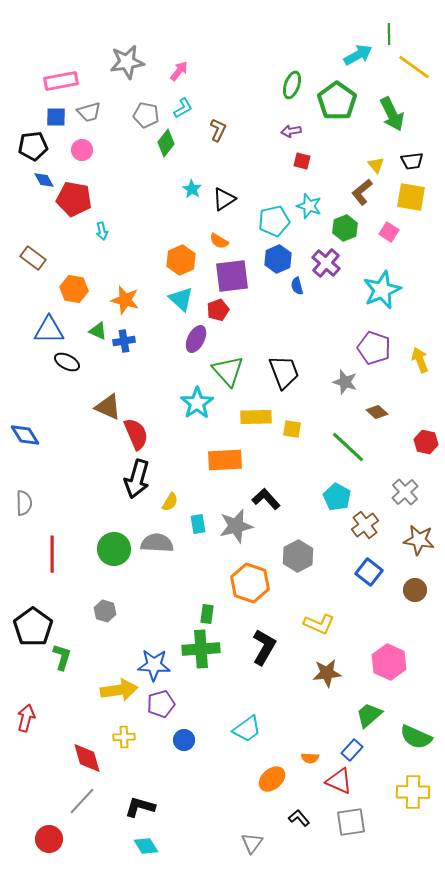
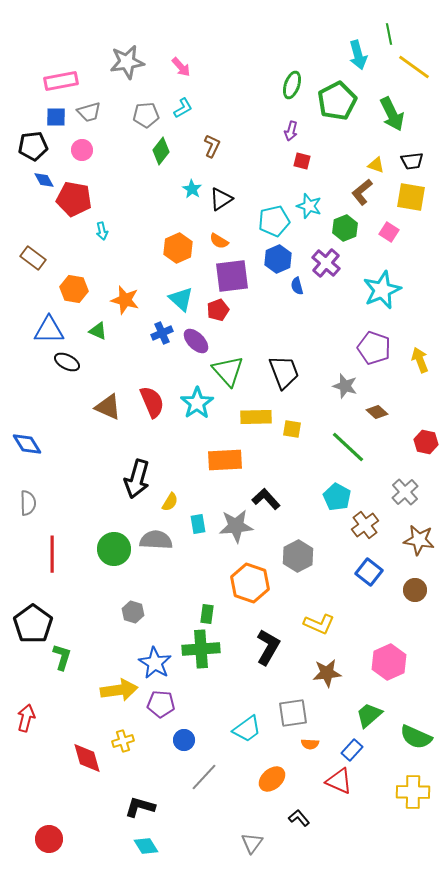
green line at (389, 34): rotated 10 degrees counterclockwise
cyan arrow at (358, 55): rotated 104 degrees clockwise
pink arrow at (179, 71): moved 2 px right, 4 px up; rotated 100 degrees clockwise
green pentagon at (337, 101): rotated 9 degrees clockwise
gray pentagon at (146, 115): rotated 15 degrees counterclockwise
brown L-shape at (218, 130): moved 6 px left, 16 px down
purple arrow at (291, 131): rotated 66 degrees counterclockwise
green diamond at (166, 143): moved 5 px left, 8 px down
yellow triangle at (376, 165): rotated 30 degrees counterclockwise
black triangle at (224, 199): moved 3 px left
orange hexagon at (181, 260): moved 3 px left, 12 px up
purple ellipse at (196, 339): moved 2 px down; rotated 72 degrees counterclockwise
blue cross at (124, 341): moved 38 px right, 8 px up; rotated 15 degrees counterclockwise
gray star at (345, 382): moved 4 px down
red semicircle at (136, 434): moved 16 px right, 32 px up
blue diamond at (25, 435): moved 2 px right, 9 px down
gray semicircle at (24, 503): moved 4 px right
gray star at (236, 526): rotated 8 degrees clockwise
gray semicircle at (157, 543): moved 1 px left, 3 px up
gray hexagon at (105, 611): moved 28 px right, 1 px down
black pentagon at (33, 627): moved 3 px up
black L-shape at (264, 647): moved 4 px right
pink hexagon at (389, 662): rotated 12 degrees clockwise
blue star at (154, 665): moved 1 px right, 2 px up; rotated 28 degrees clockwise
purple pentagon at (161, 704): rotated 20 degrees clockwise
yellow cross at (124, 737): moved 1 px left, 4 px down; rotated 15 degrees counterclockwise
orange semicircle at (310, 758): moved 14 px up
gray line at (82, 801): moved 122 px right, 24 px up
gray square at (351, 822): moved 58 px left, 109 px up
